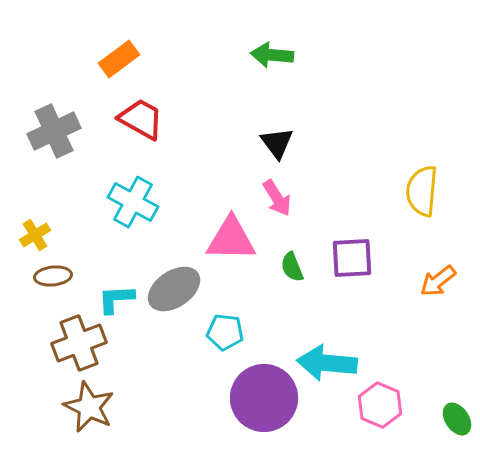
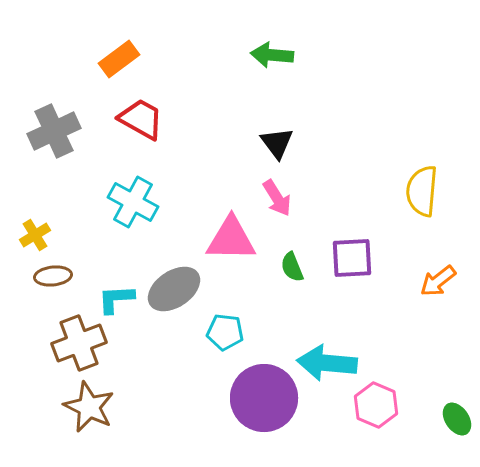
pink hexagon: moved 4 px left
